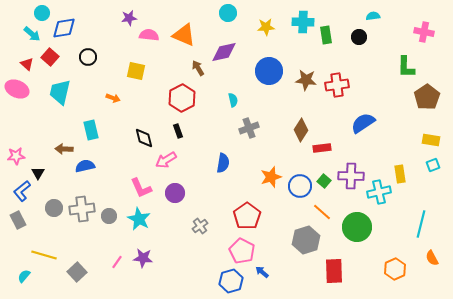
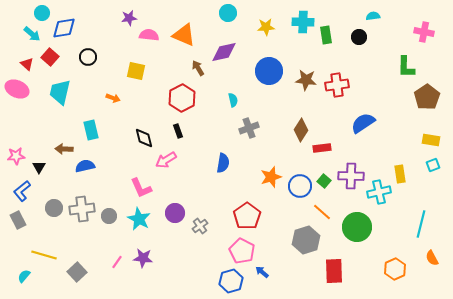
black triangle at (38, 173): moved 1 px right, 6 px up
purple circle at (175, 193): moved 20 px down
